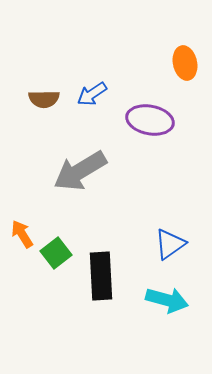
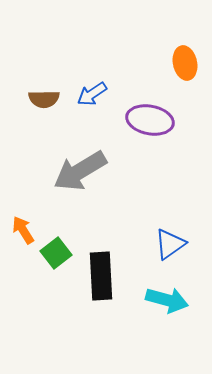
orange arrow: moved 1 px right, 4 px up
